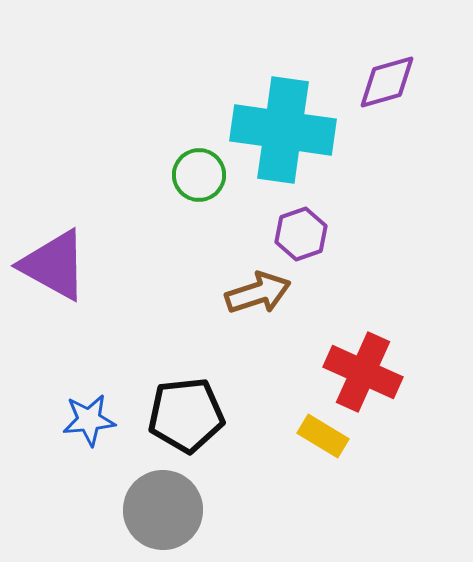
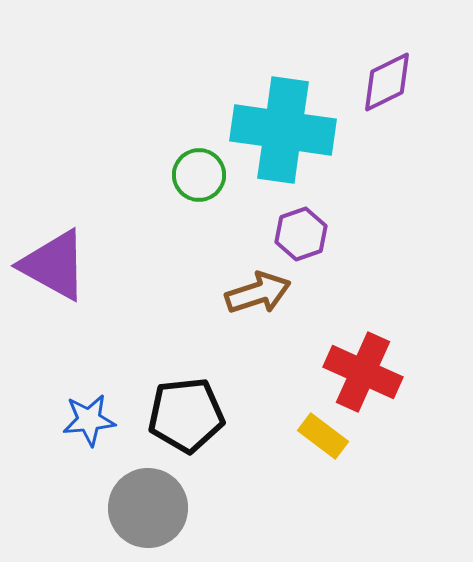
purple diamond: rotated 10 degrees counterclockwise
yellow rectangle: rotated 6 degrees clockwise
gray circle: moved 15 px left, 2 px up
